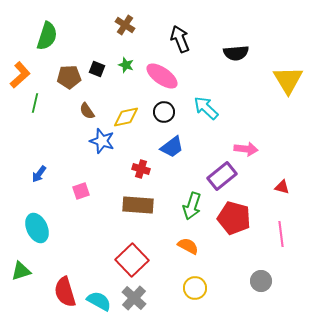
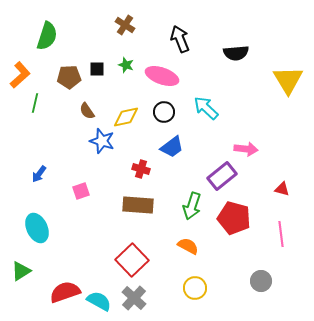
black square: rotated 21 degrees counterclockwise
pink ellipse: rotated 16 degrees counterclockwise
red triangle: moved 2 px down
green triangle: rotated 15 degrees counterclockwise
red semicircle: rotated 88 degrees clockwise
